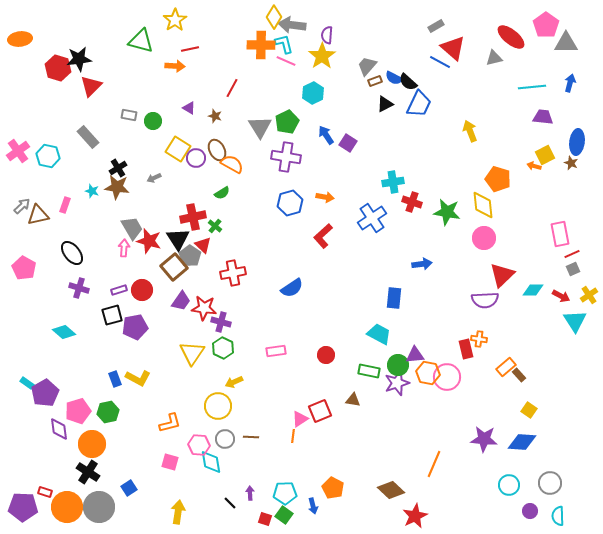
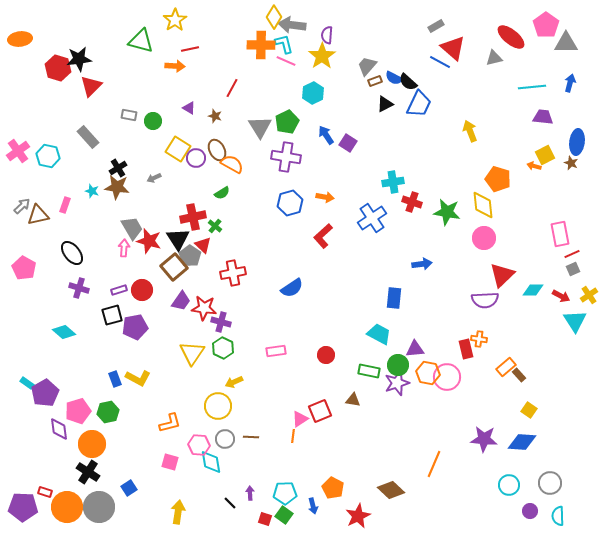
purple triangle at (415, 355): moved 6 px up
red star at (415, 516): moved 57 px left
